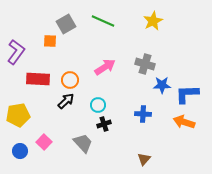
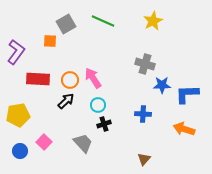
pink arrow: moved 12 px left, 11 px down; rotated 90 degrees counterclockwise
orange arrow: moved 7 px down
